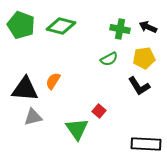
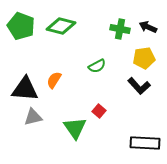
green pentagon: moved 1 px down
green semicircle: moved 12 px left, 7 px down
orange semicircle: moved 1 px right, 1 px up
black L-shape: rotated 10 degrees counterclockwise
green triangle: moved 2 px left, 1 px up
black rectangle: moved 1 px left, 1 px up
